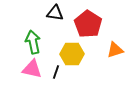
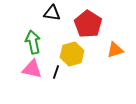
black triangle: moved 3 px left
yellow hexagon: rotated 15 degrees counterclockwise
